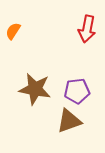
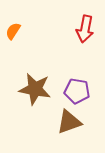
red arrow: moved 2 px left
purple pentagon: rotated 15 degrees clockwise
brown triangle: moved 1 px down
